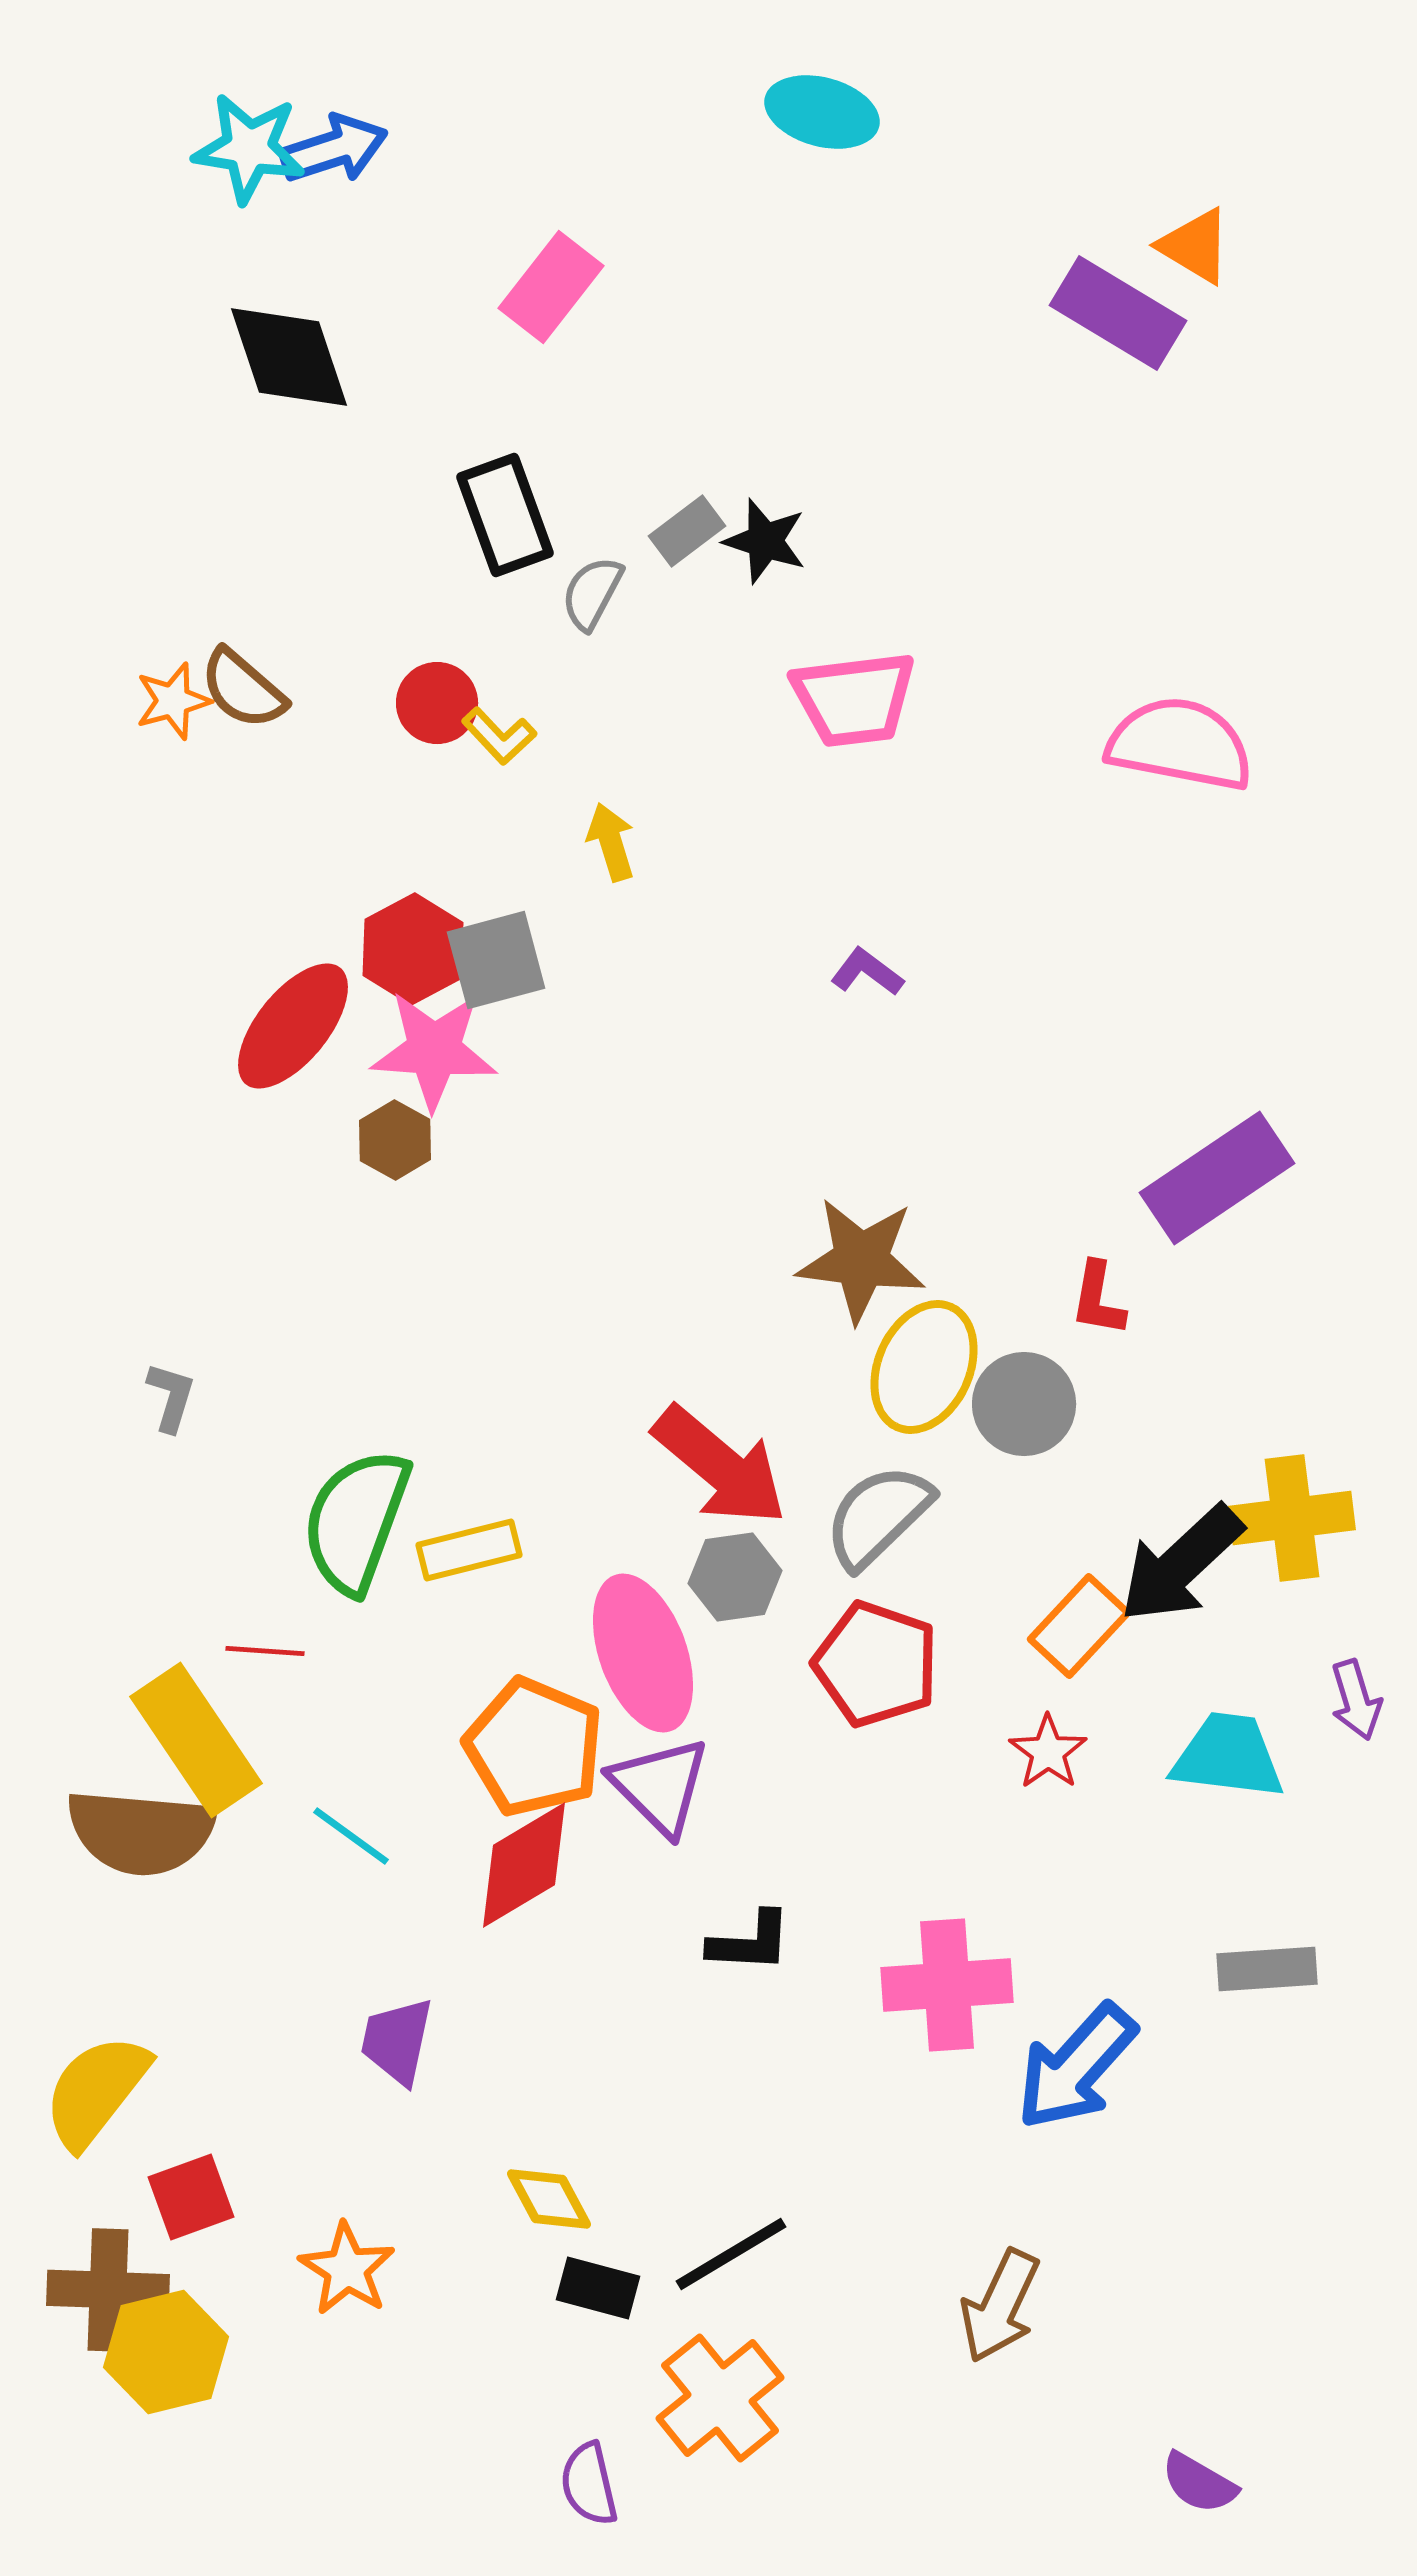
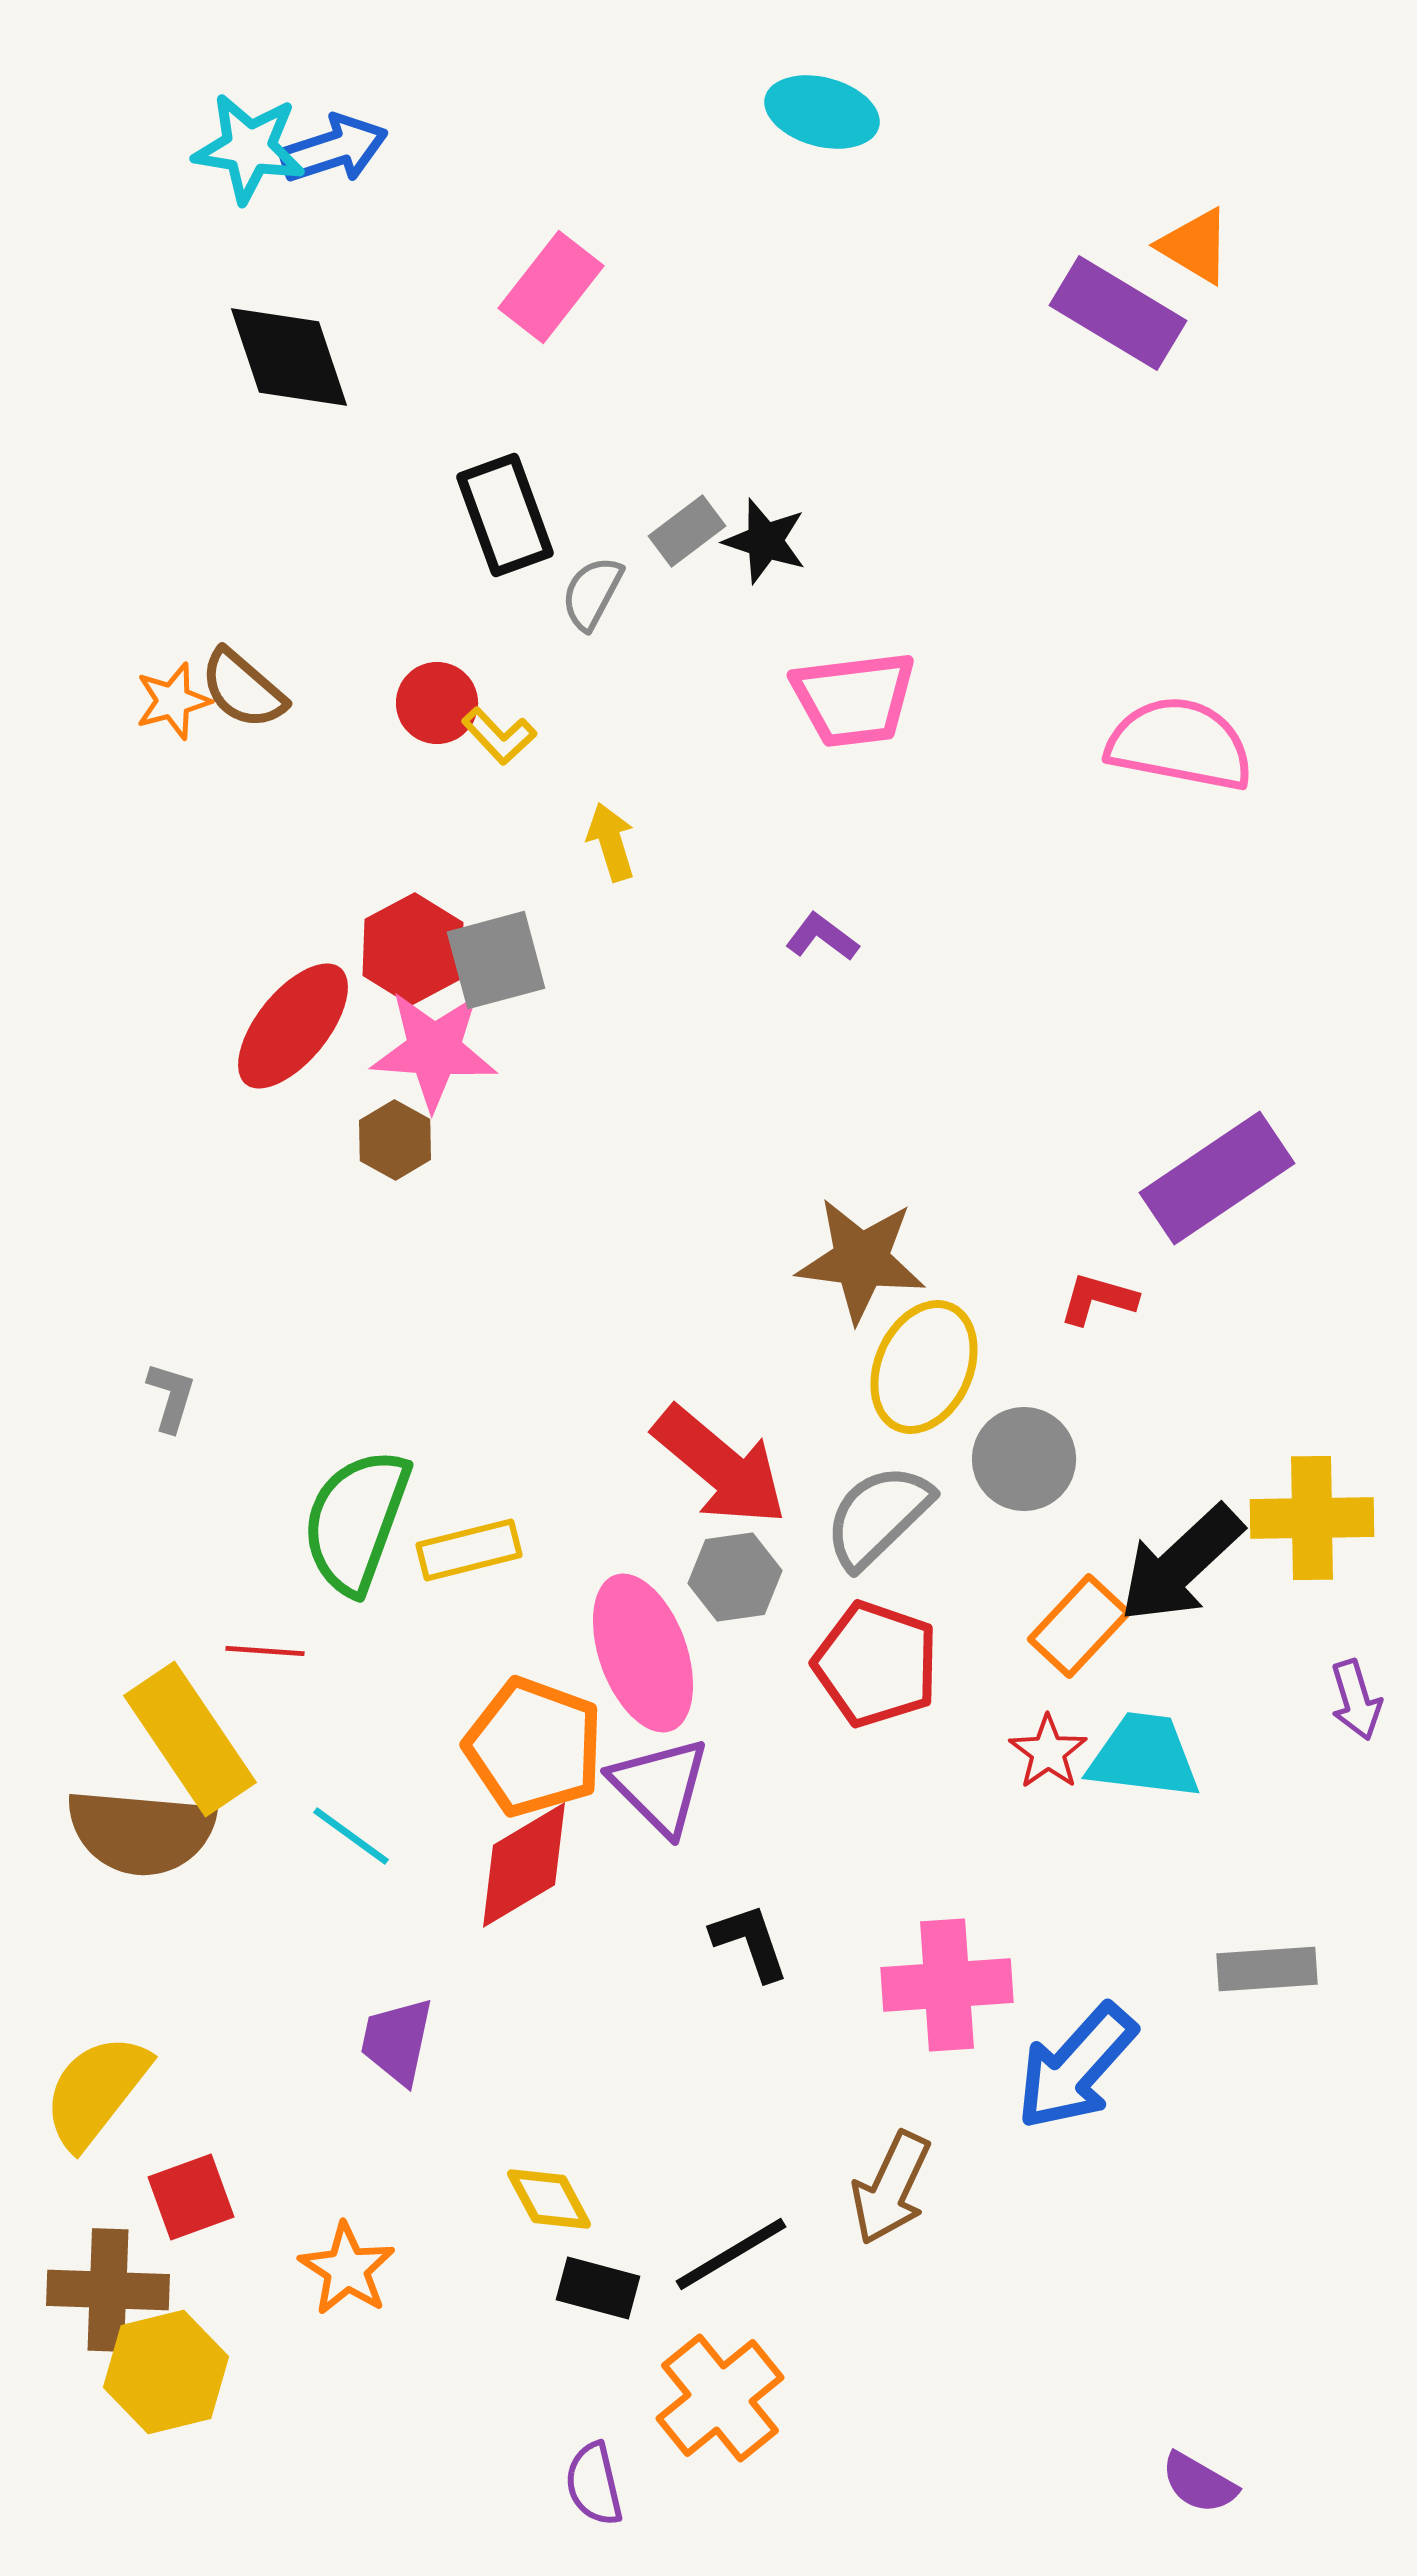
purple L-shape at (867, 972): moved 45 px left, 35 px up
red L-shape at (1098, 1299): rotated 96 degrees clockwise
gray circle at (1024, 1404): moved 55 px down
yellow cross at (1292, 1518): moved 20 px right; rotated 6 degrees clockwise
yellow rectangle at (196, 1740): moved 6 px left, 1 px up
orange pentagon at (534, 1747): rotated 3 degrees counterclockwise
cyan trapezoid at (1228, 1756): moved 84 px left
black L-shape at (750, 1942): rotated 112 degrees counterclockwise
brown arrow at (1000, 2306): moved 109 px left, 118 px up
yellow hexagon at (166, 2352): moved 20 px down
purple semicircle at (589, 2484): moved 5 px right
